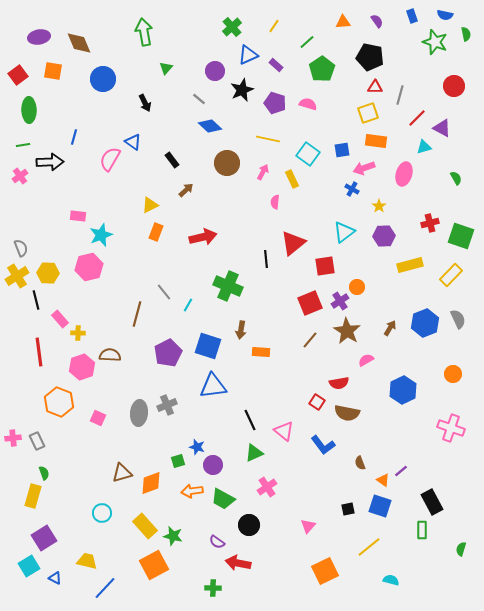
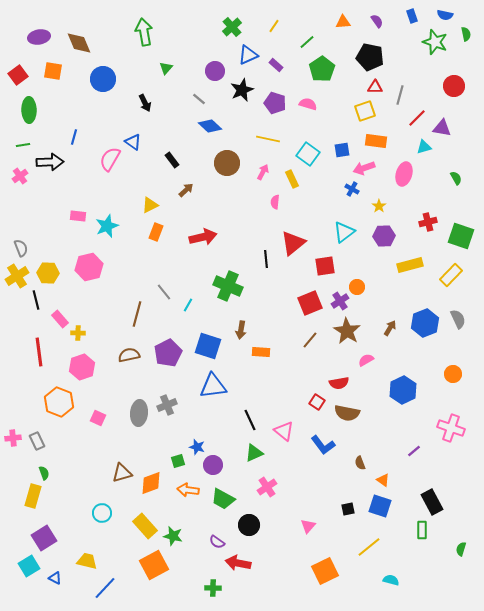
yellow square at (368, 113): moved 3 px left, 2 px up
purple triangle at (442, 128): rotated 18 degrees counterclockwise
red cross at (430, 223): moved 2 px left, 1 px up
cyan star at (101, 235): moved 6 px right, 9 px up
brown semicircle at (110, 355): moved 19 px right; rotated 15 degrees counterclockwise
purple line at (401, 471): moved 13 px right, 20 px up
orange arrow at (192, 491): moved 4 px left, 1 px up; rotated 15 degrees clockwise
